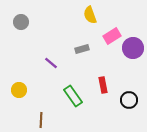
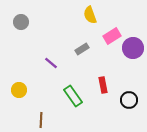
gray rectangle: rotated 16 degrees counterclockwise
